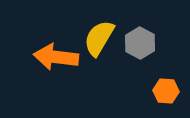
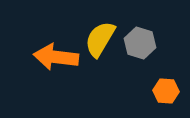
yellow semicircle: moved 1 px right, 1 px down
gray hexagon: rotated 12 degrees counterclockwise
